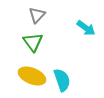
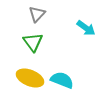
gray triangle: moved 1 px up
yellow ellipse: moved 2 px left, 2 px down
cyan semicircle: rotated 50 degrees counterclockwise
